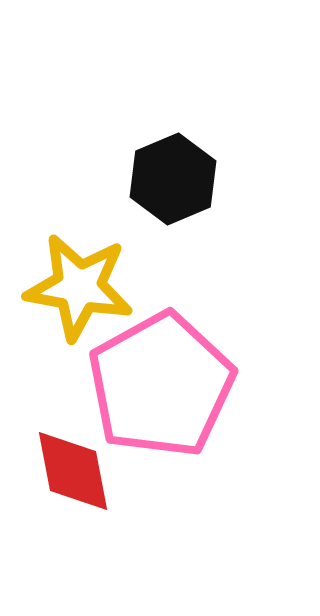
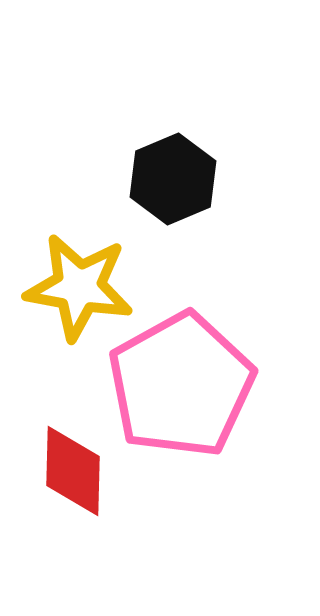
pink pentagon: moved 20 px right
red diamond: rotated 12 degrees clockwise
